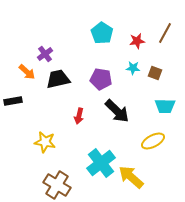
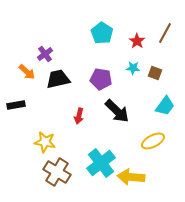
red star: rotated 28 degrees counterclockwise
black rectangle: moved 3 px right, 4 px down
cyan trapezoid: rotated 55 degrees counterclockwise
yellow arrow: rotated 36 degrees counterclockwise
brown cross: moved 13 px up
